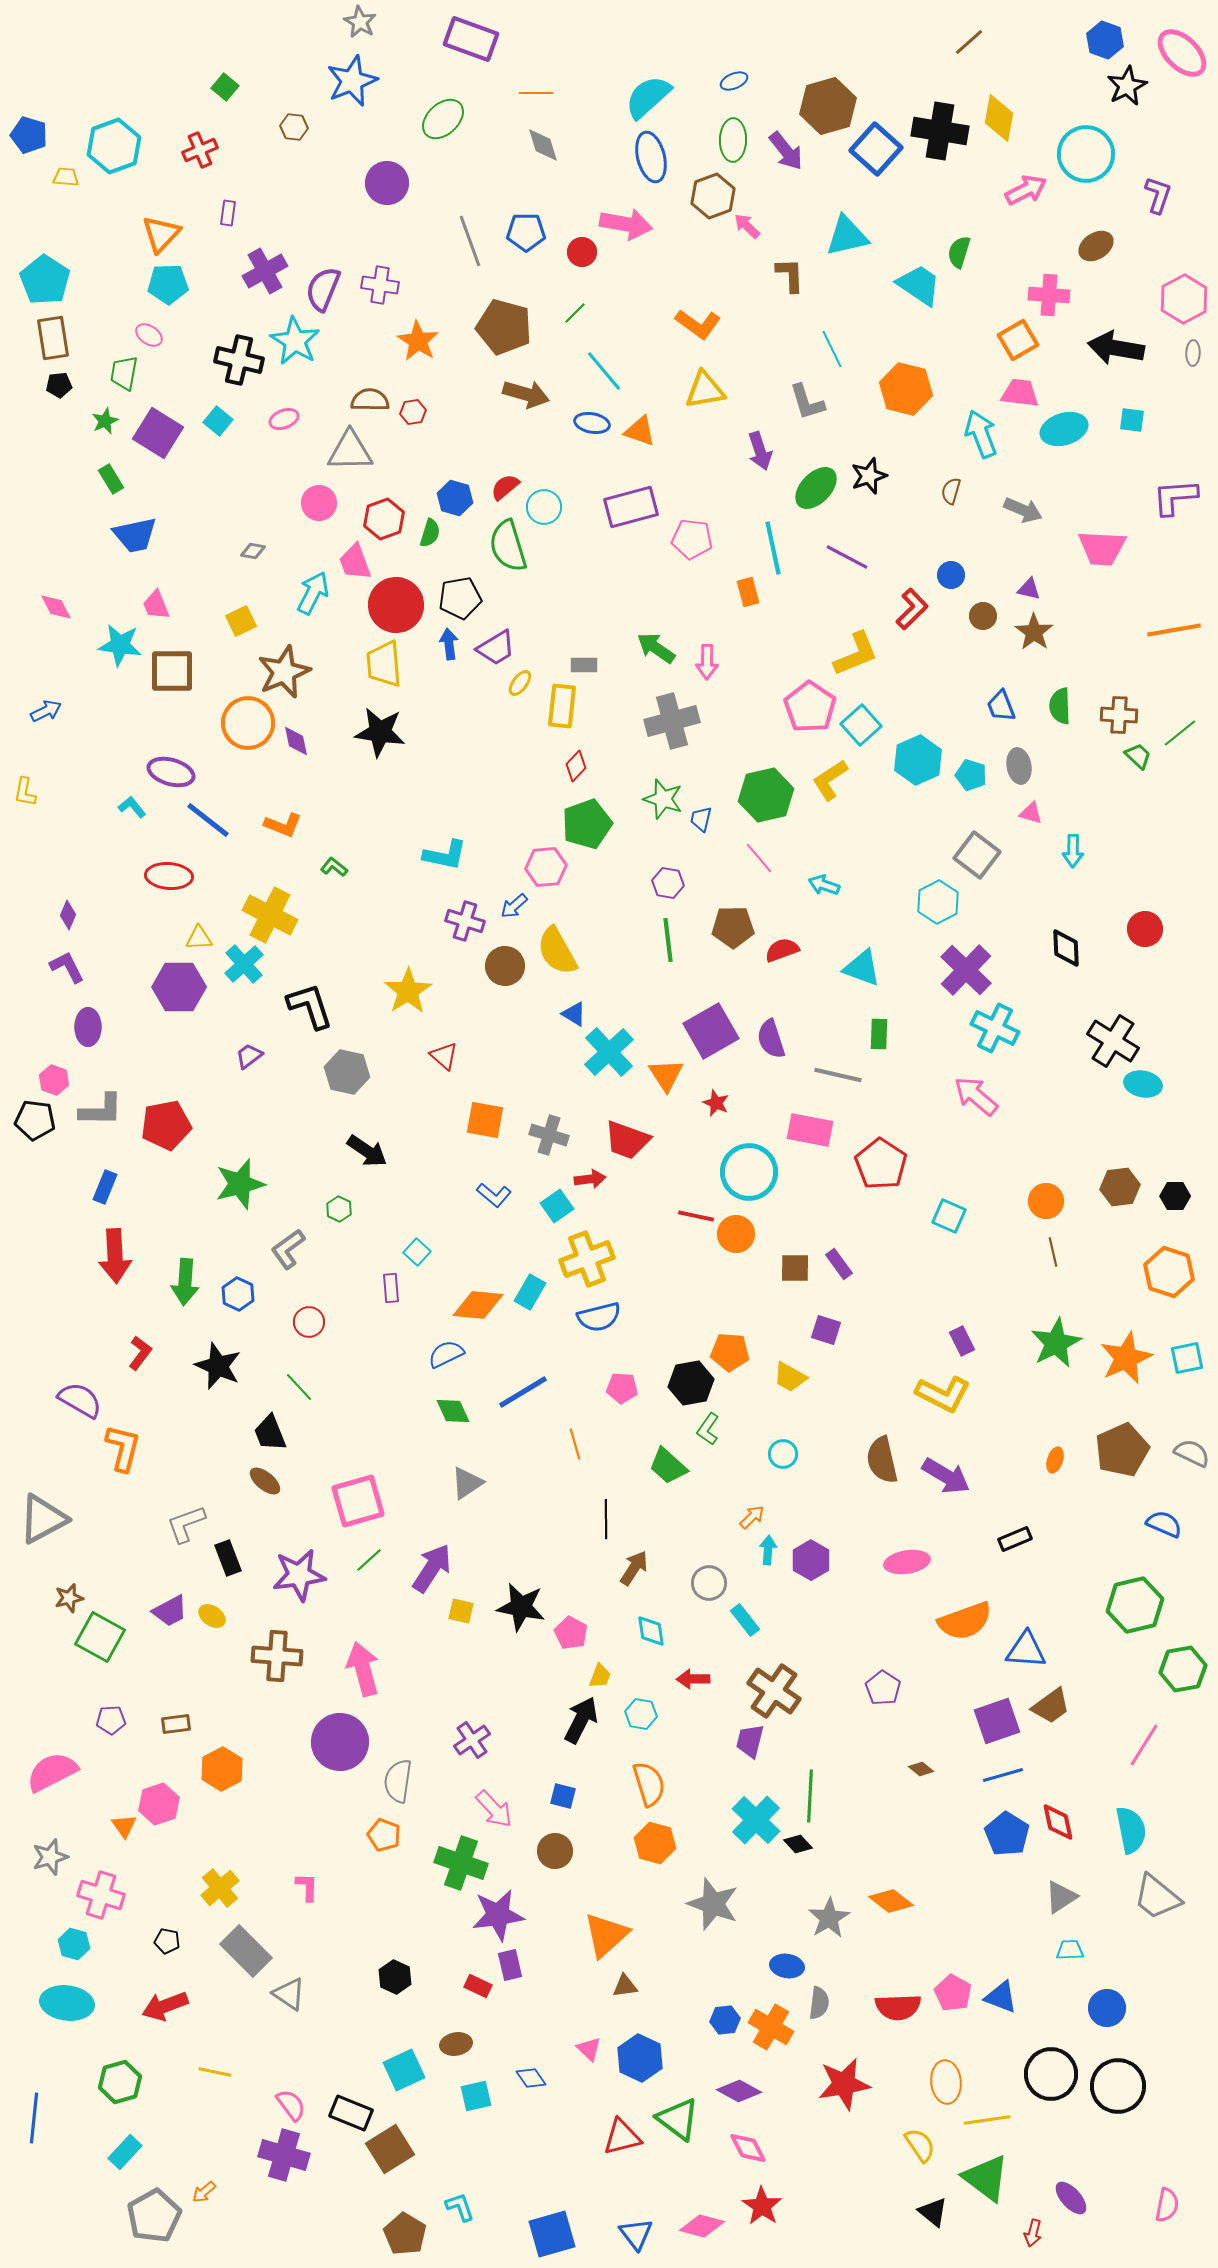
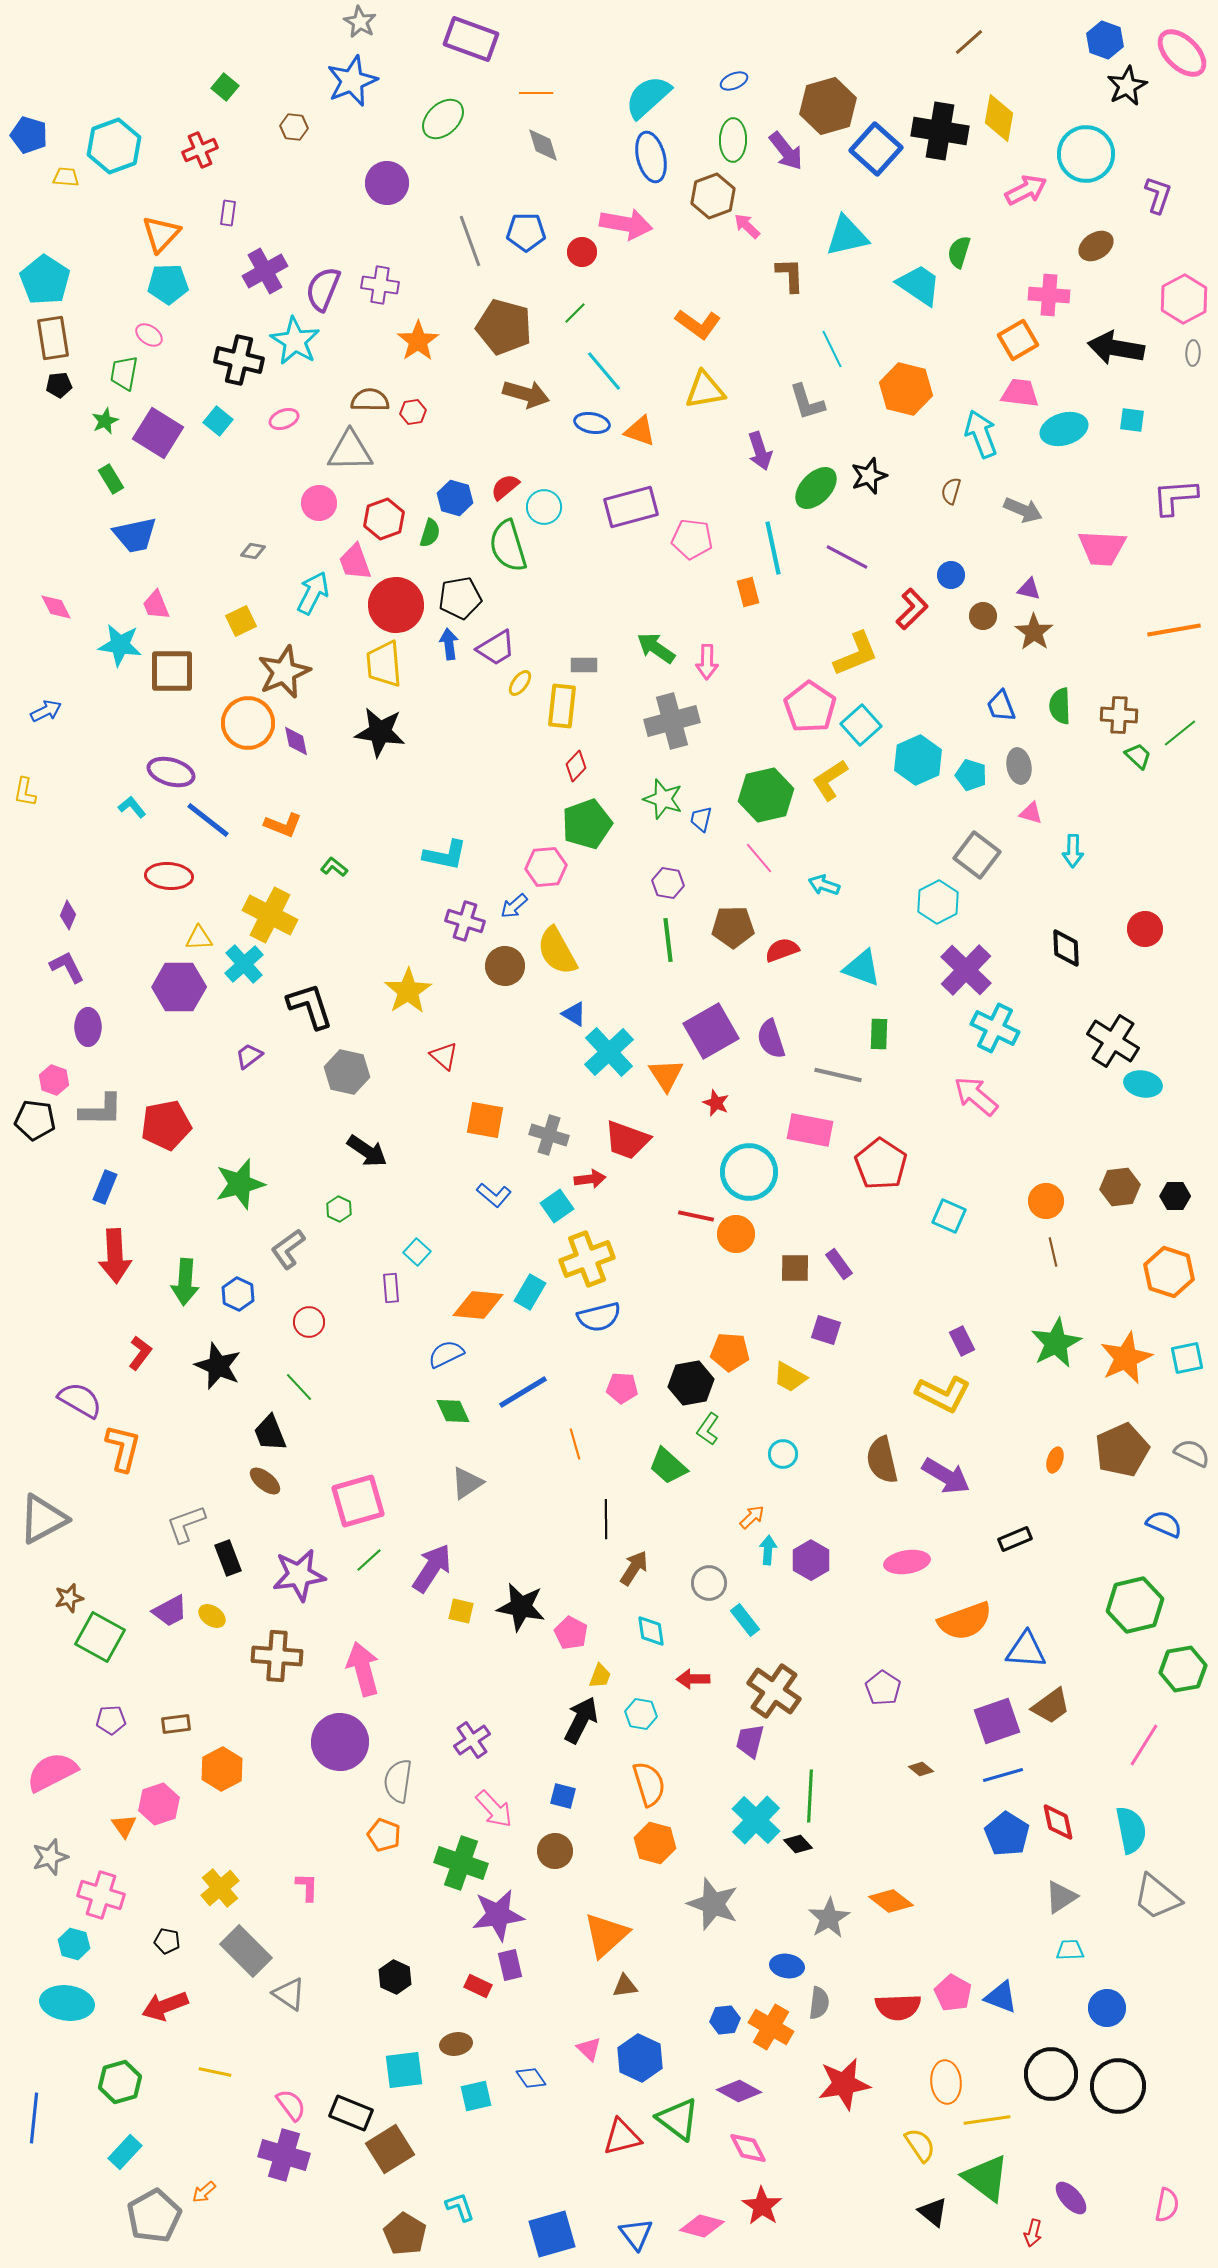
orange star at (418, 341): rotated 6 degrees clockwise
cyan square at (404, 2070): rotated 18 degrees clockwise
